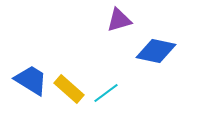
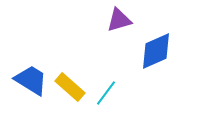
blue diamond: rotated 36 degrees counterclockwise
yellow rectangle: moved 1 px right, 2 px up
cyan line: rotated 16 degrees counterclockwise
